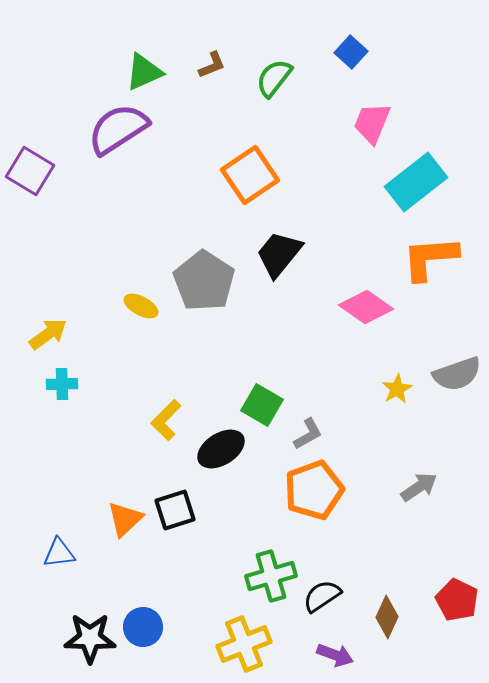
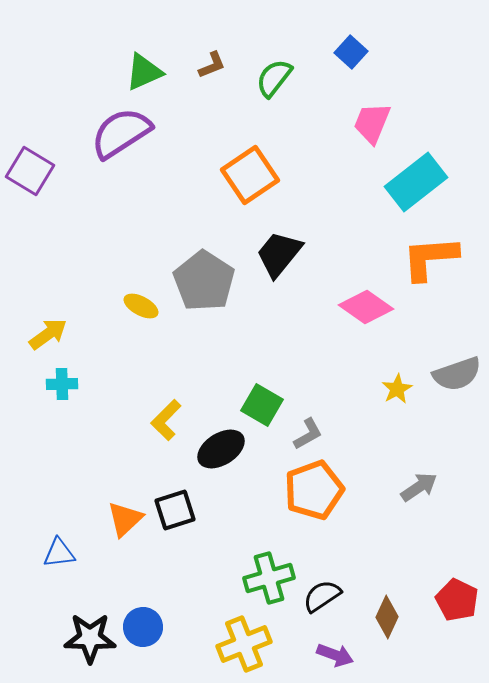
purple semicircle: moved 3 px right, 4 px down
green cross: moved 2 px left, 2 px down
